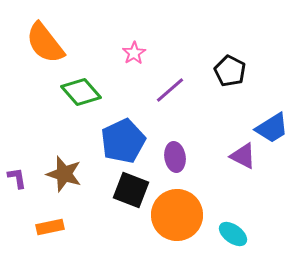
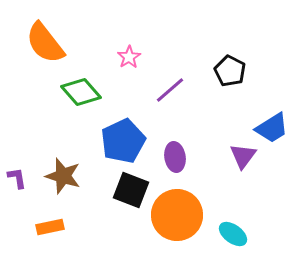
pink star: moved 5 px left, 4 px down
purple triangle: rotated 40 degrees clockwise
brown star: moved 1 px left, 2 px down
